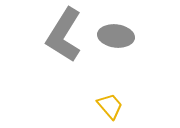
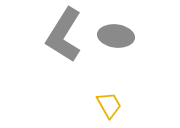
yellow trapezoid: moved 1 px left, 1 px up; rotated 12 degrees clockwise
